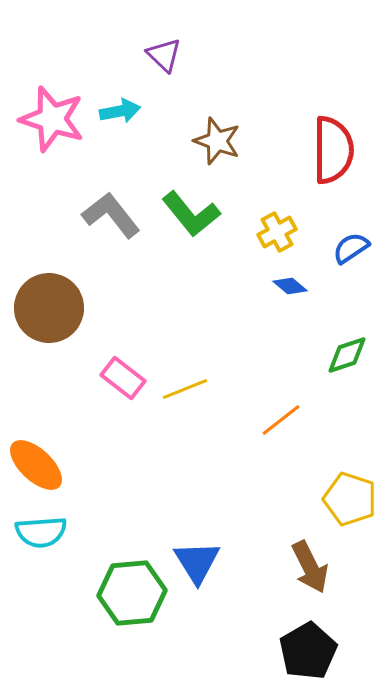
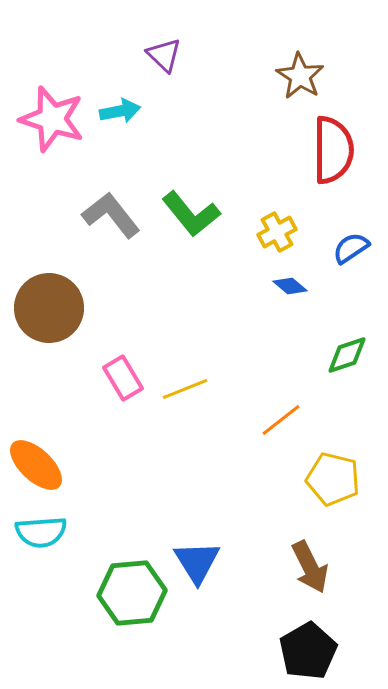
brown star: moved 83 px right, 65 px up; rotated 12 degrees clockwise
pink rectangle: rotated 21 degrees clockwise
yellow pentagon: moved 17 px left, 20 px up; rotated 4 degrees counterclockwise
